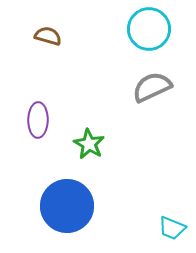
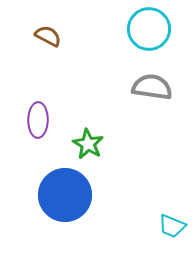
brown semicircle: rotated 12 degrees clockwise
gray semicircle: rotated 33 degrees clockwise
green star: moved 1 px left
blue circle: moved 2 px left, 11 px up
cyan trapezoid: moved 2 px up
